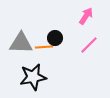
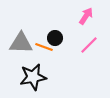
orange line: rotated 24 degrees clockwise
